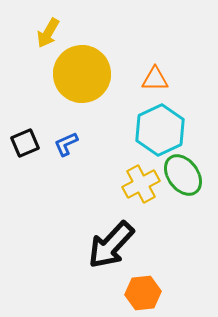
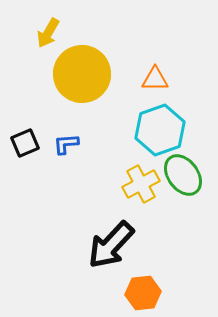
cyan hexagon: rotated 6 degrees clockwise
blue L-shape: rotated 20 degrees clockwise
